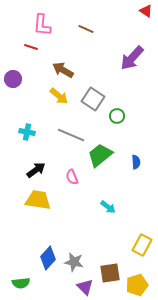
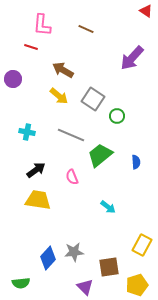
gray star: moved 10 px up; rotated 18 degrees counterclockwise
brown square: moved 1 px left, 6 px up
